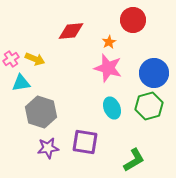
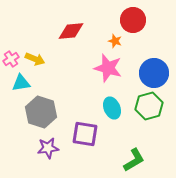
orange star: moved 6 px right, 1 px up; rotated 24 degrees counterclockwise
purple square: moved 8 px up
